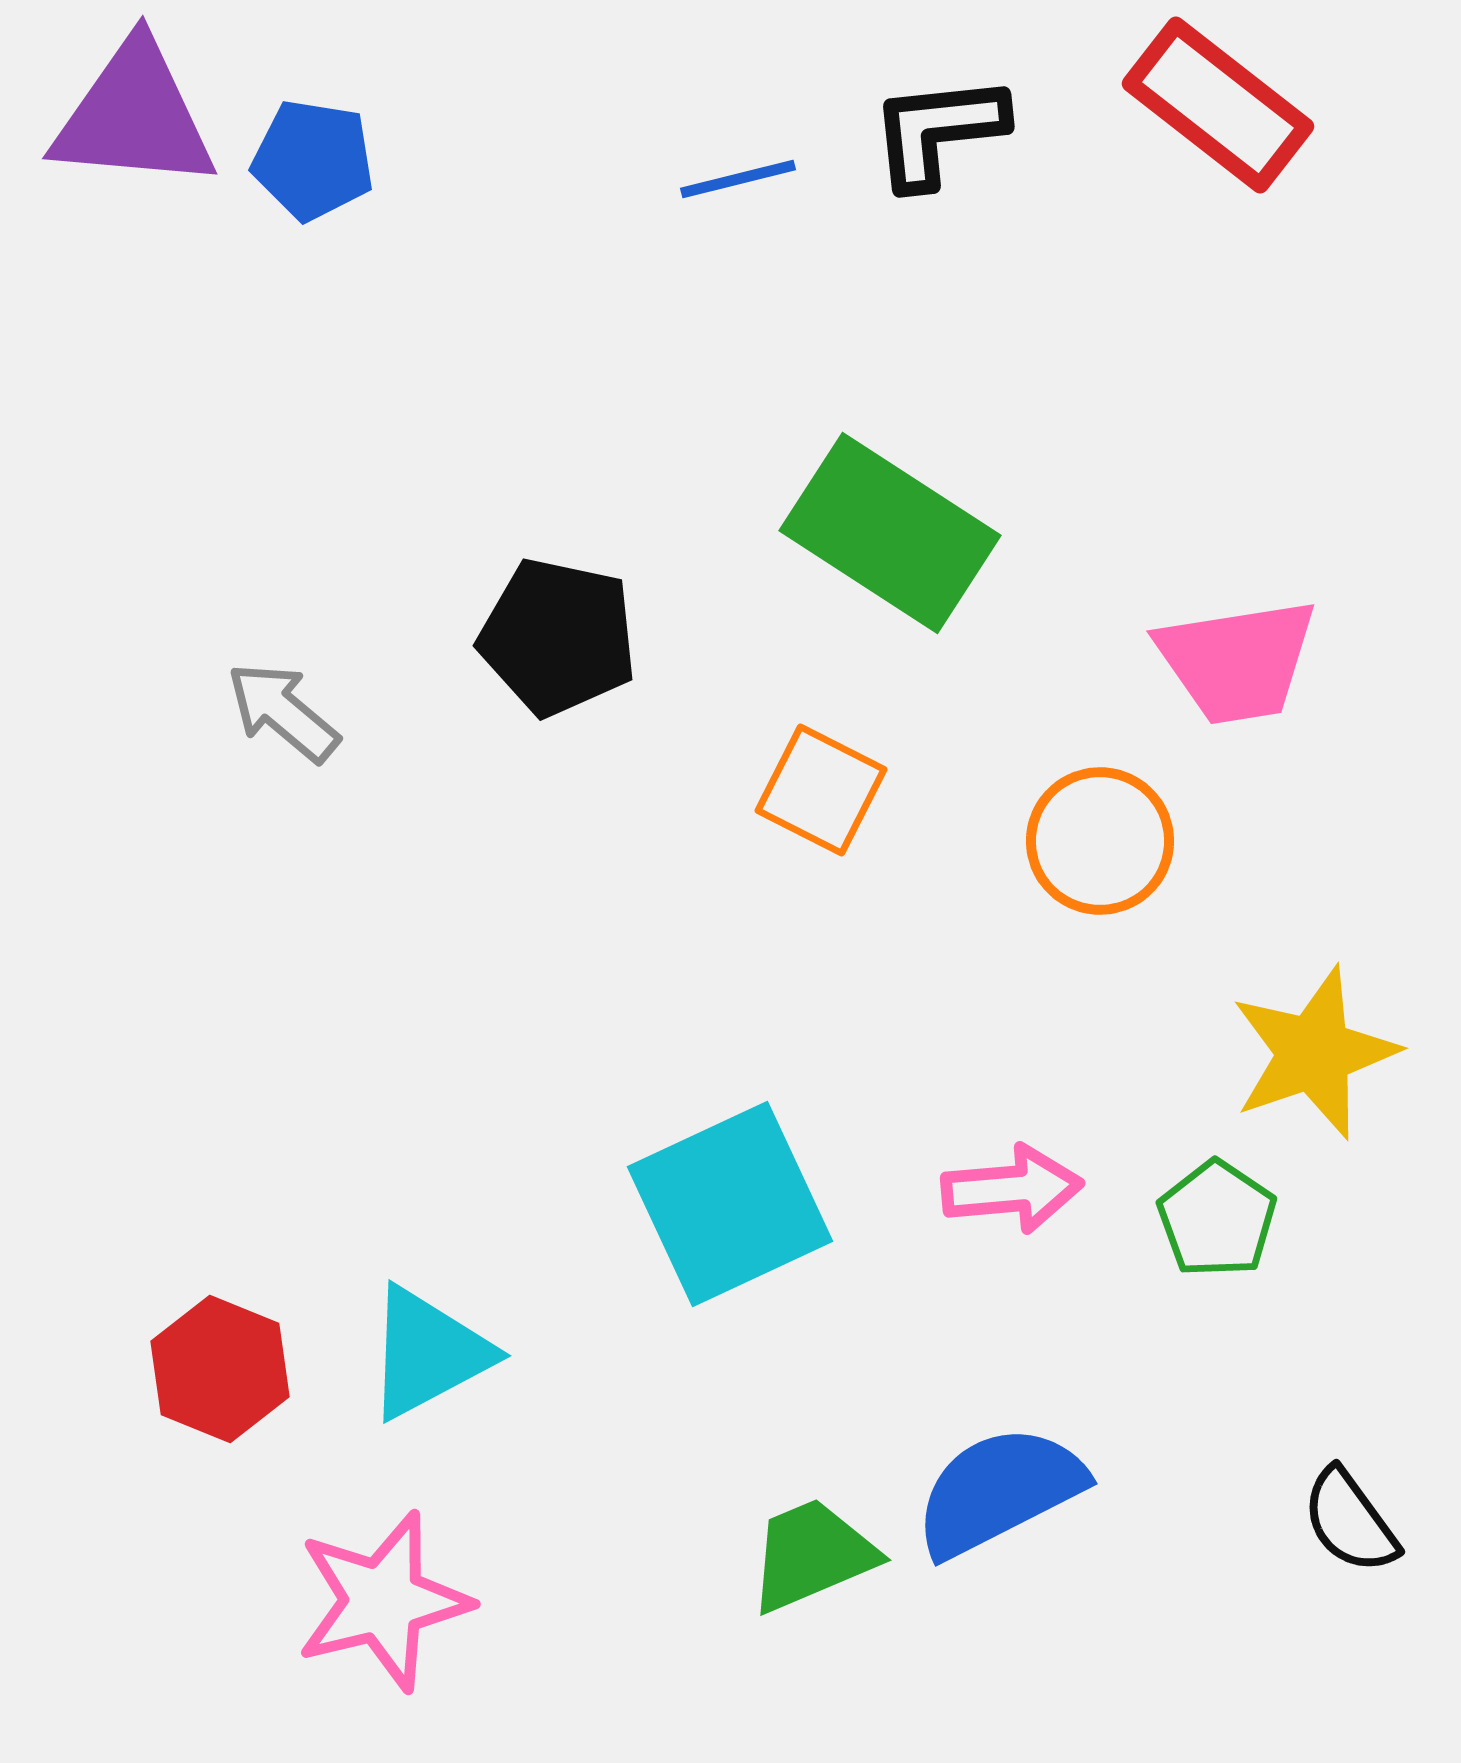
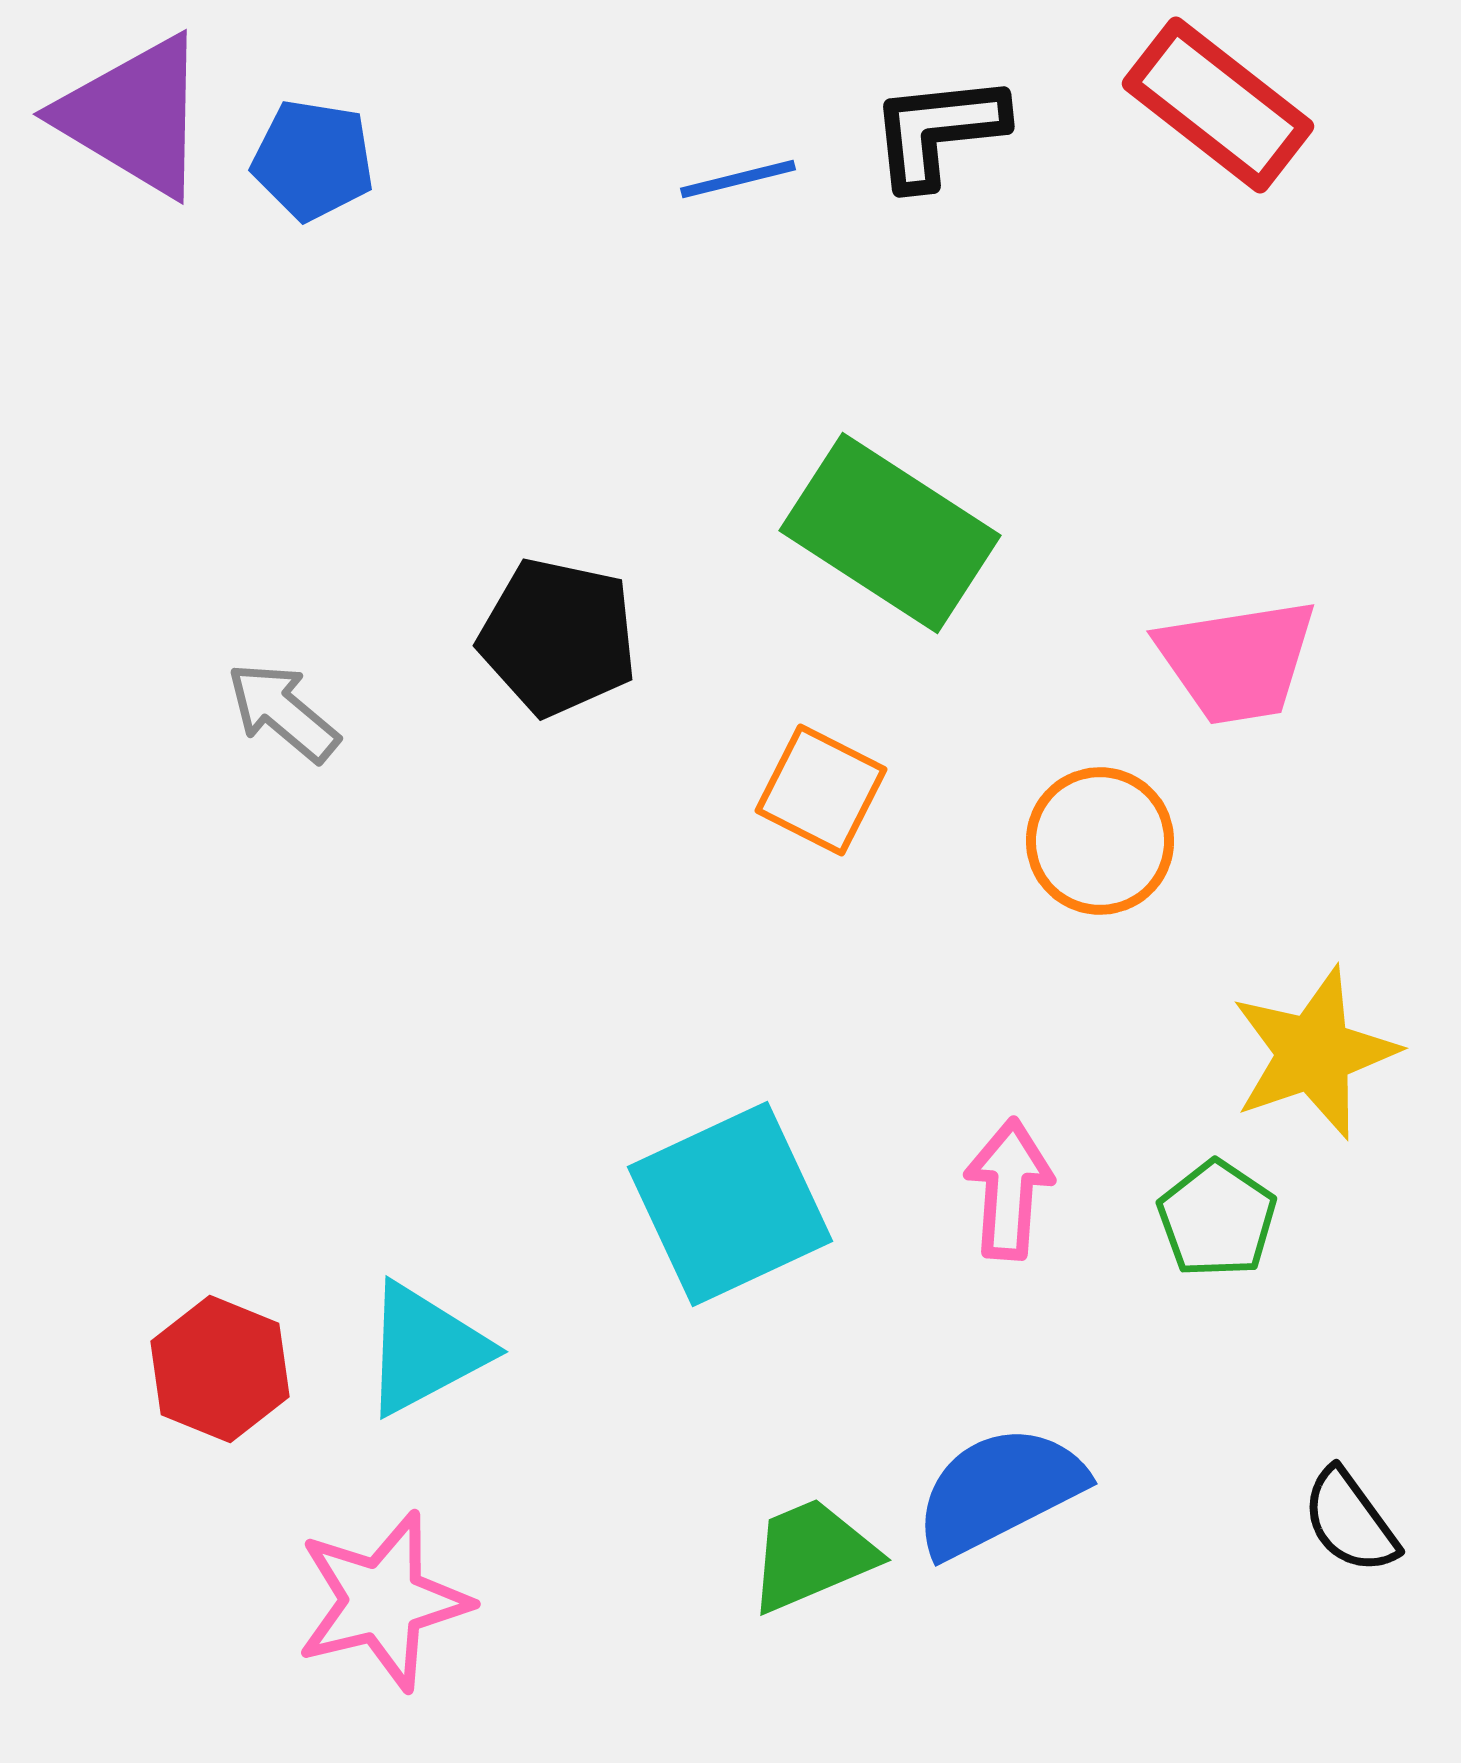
purple triangle: rotated 26 degrees clockwise
pink arrow: moved 3 px left; rotated 81 degrees counterclockwise
cyan triangle: moved 3 px left, 4 px up
